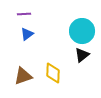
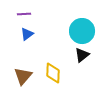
brown triangle: rotated 30 degrees counterclockwise
